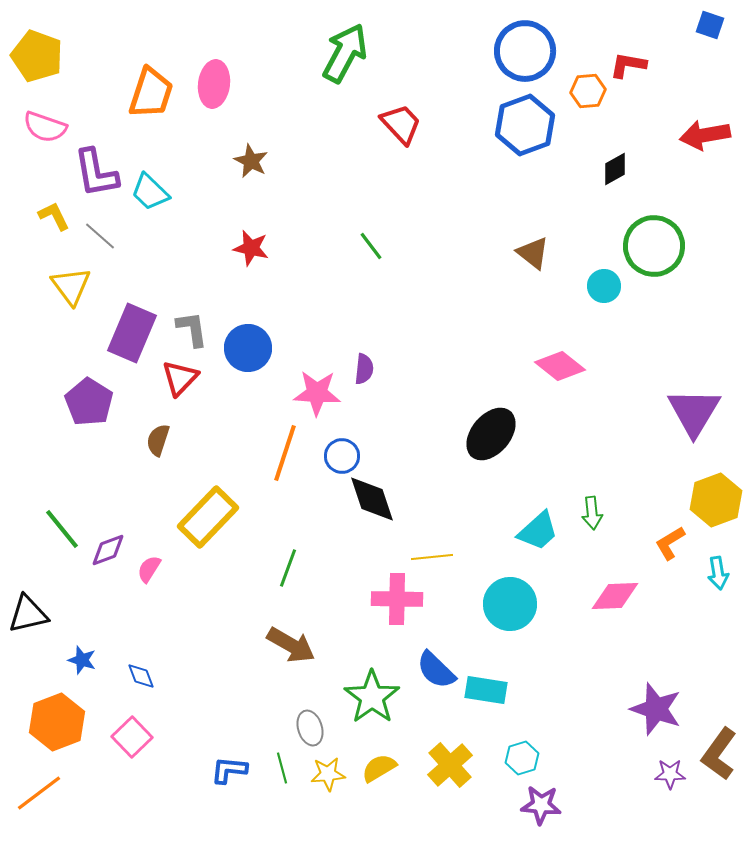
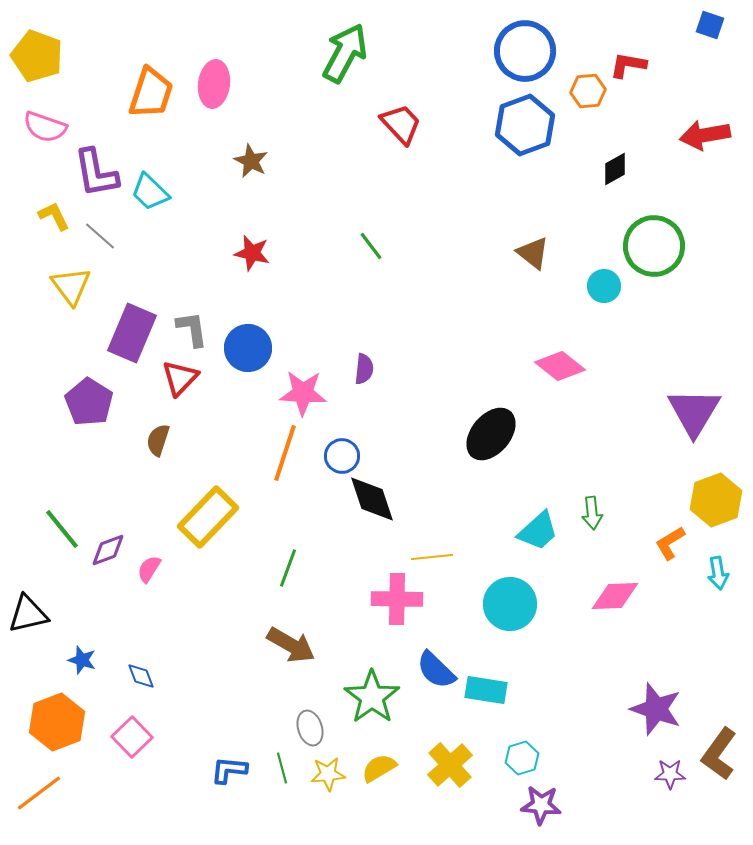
red star at (251, 248): moved 1 px right, 5 px down
pink star at (317, 393): moved 14 px left
